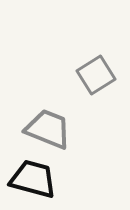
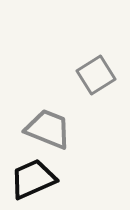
black trapezoid: rotated 39 degrees counterclockwise
